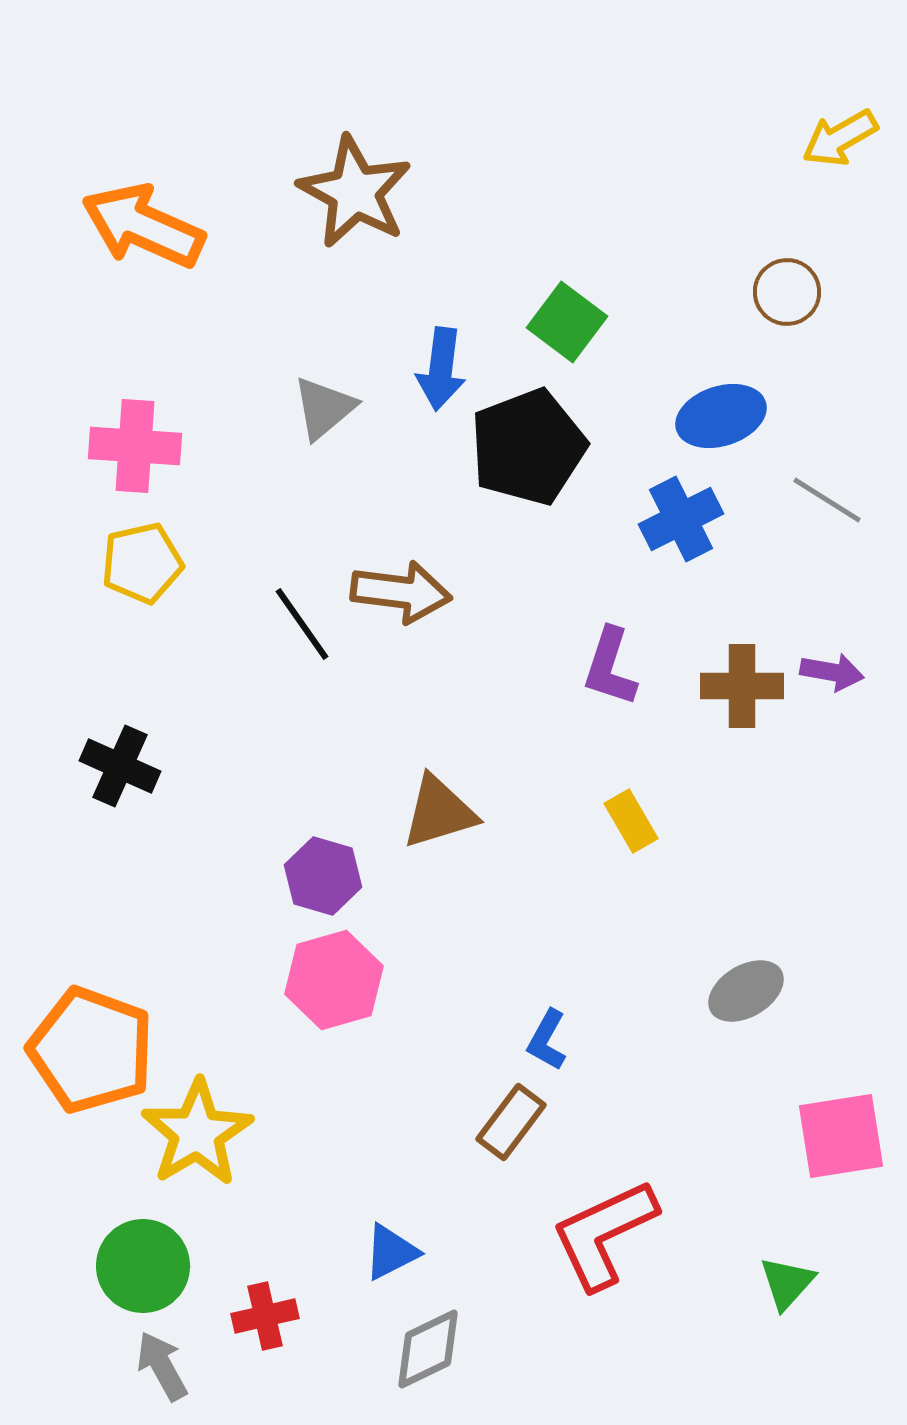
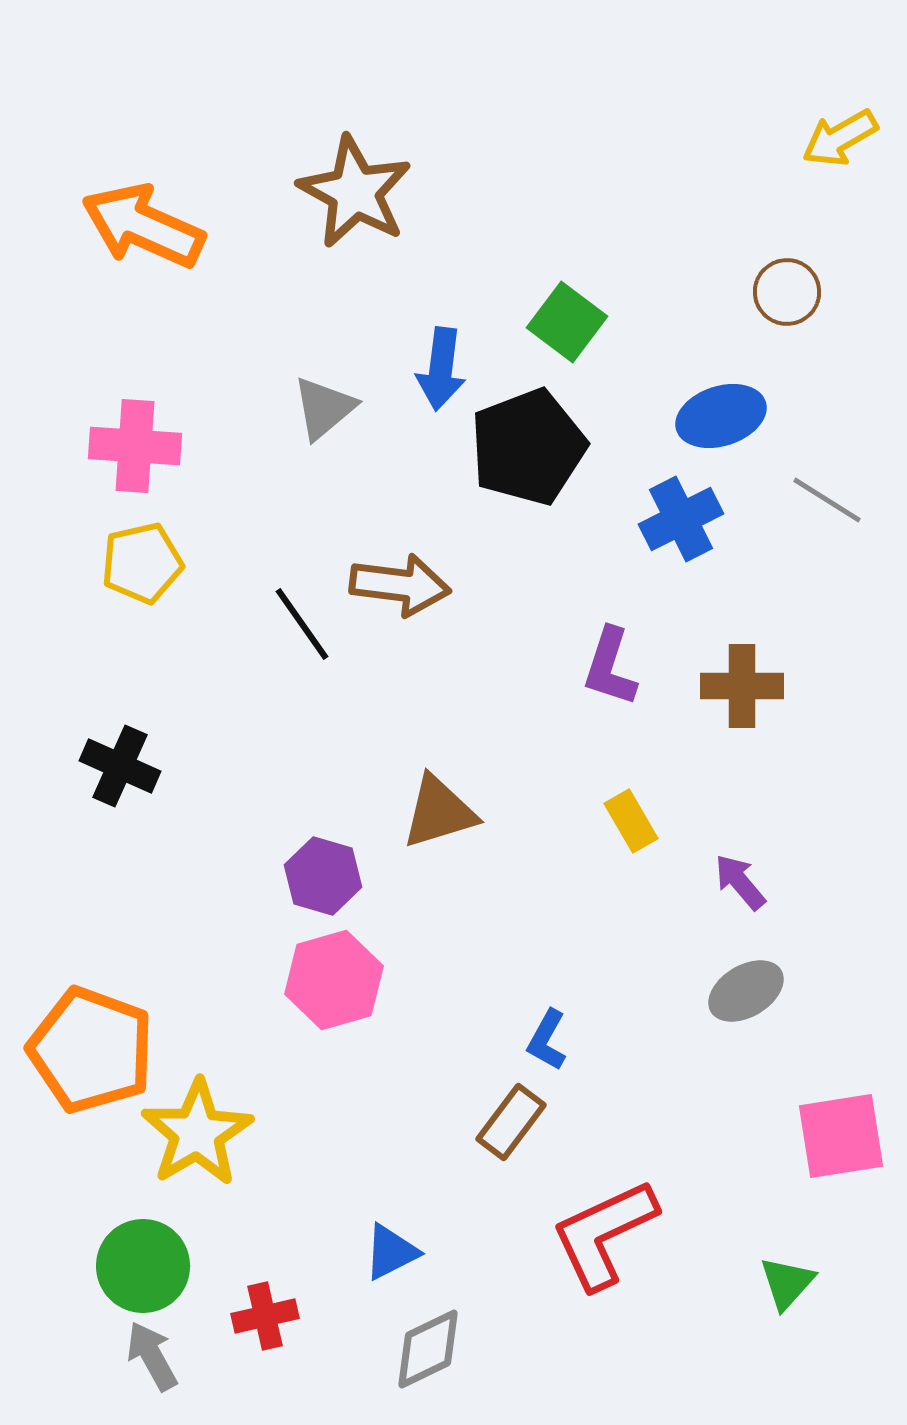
brown arrow: moved 1 px left, 7 px up
purple arrow: moved 92 px left, 210 px down; rotated 140 degrees counterclockwise
gray arrow: moved 10 px left, 10 px up
